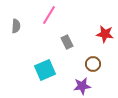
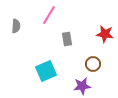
gray rectangle: moved 3 px up; rotated 16 degrees clockwise
cyan square: moved 1 px right, 1 px down
